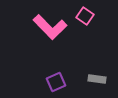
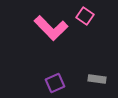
pink L-shape: moved 1 px right, 1 px down
purple square: moved 1 px left, 1 px down
